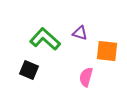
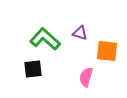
black square: moved 4 px right, 1 px up; rotated 30 degrees counterclockwise
